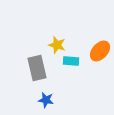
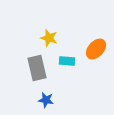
yellow star: moved 8 px left, 7 px up
orange ellipse: moved 4 px left, 2 px up
cyan rectangle: moved 4 px left
